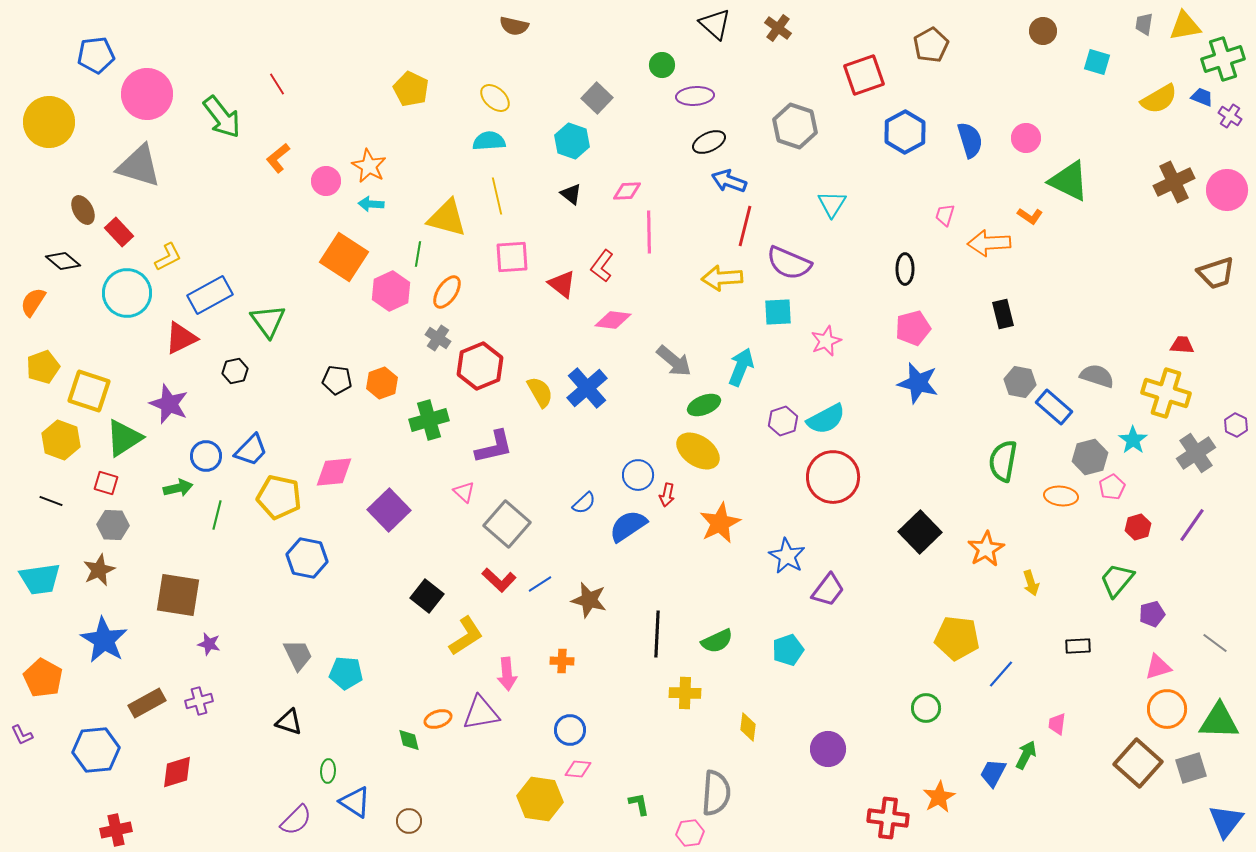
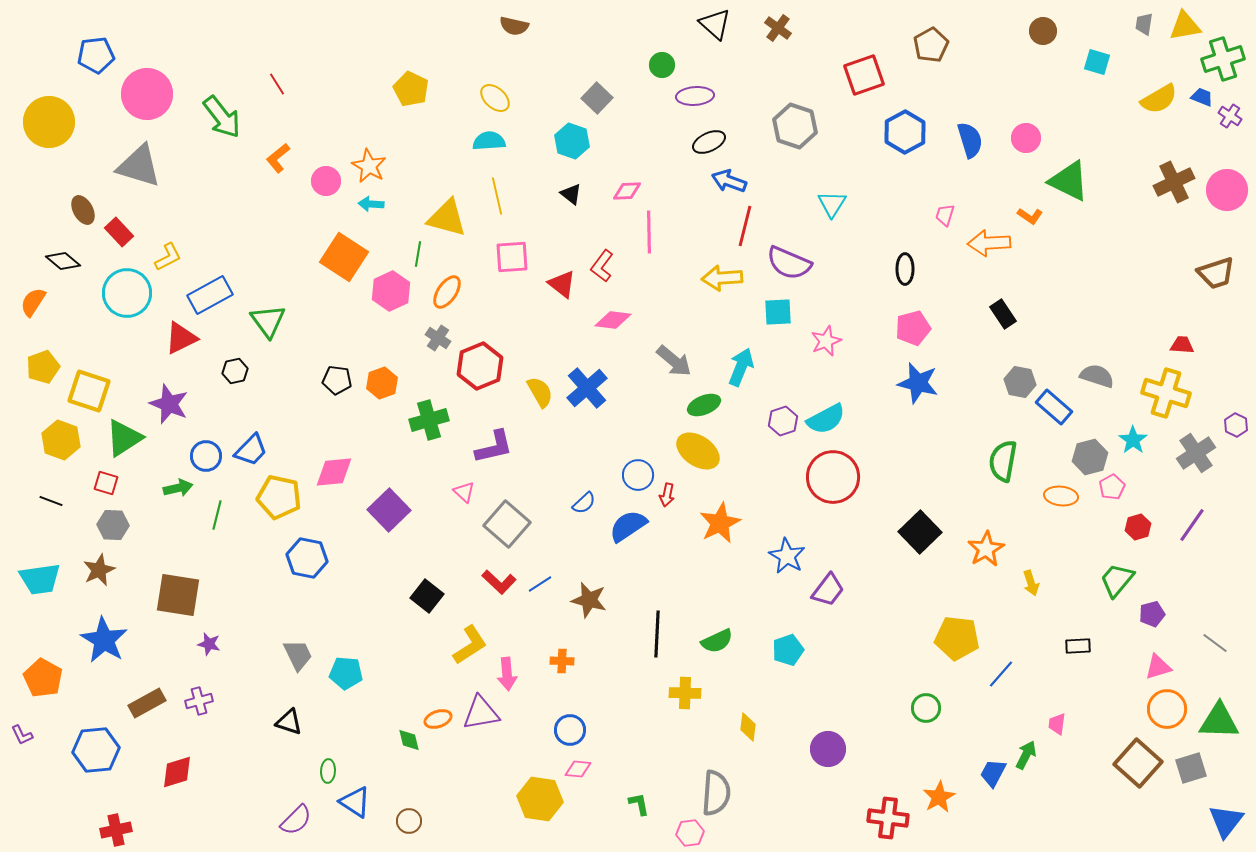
black rectangle at (1003, 314): rotated 20 degrees counterclockwise
red L-shape at (499, 580): moved 2 px down
yellow L-shape at (466, 636): moved 4 px right, 9 px down
